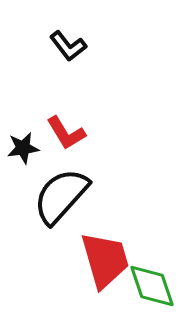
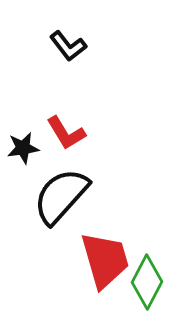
green diamond: moved 5 px left, 4 px up; rotated 46 degrees clockwise
